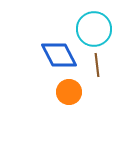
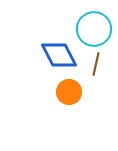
brown line: moved 1 px left, 1 px up; rotated 20 degrees clockwise
